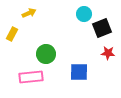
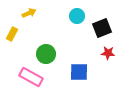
cyan circle: moved 7 px left, 2 px down
pink rectangle: rotated 35 degrees clockwise
